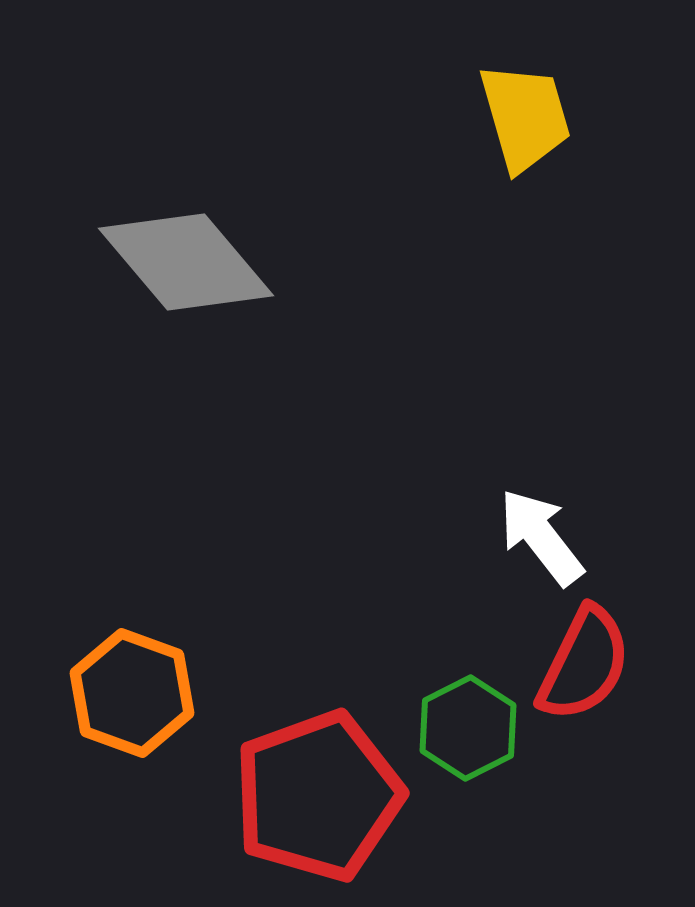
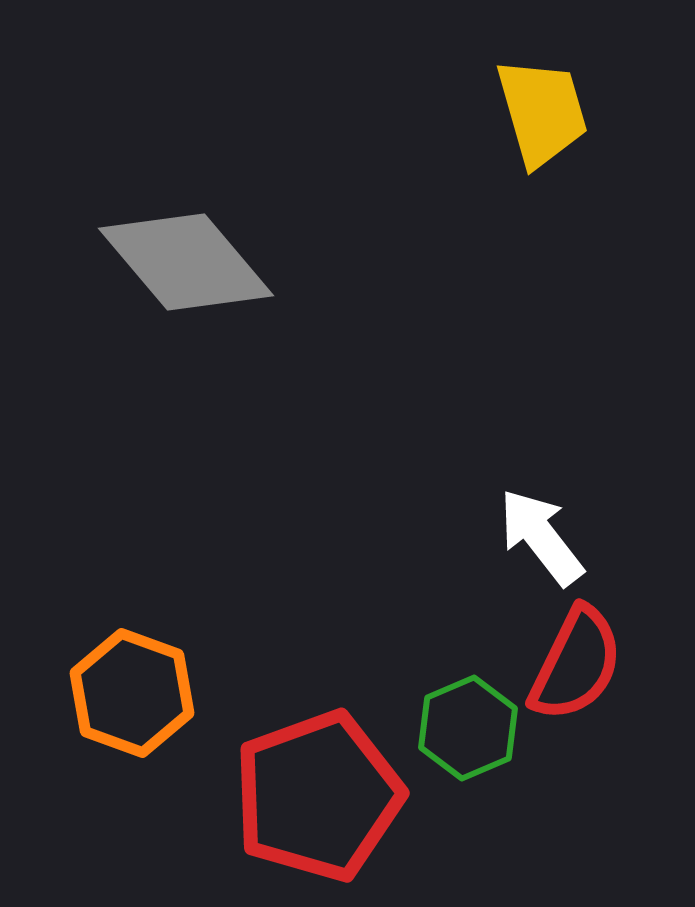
yellow trapezoid: moved 17 px right, 5 px up
red semicircle: moved 8 px left
green hexagon: rotated 4 degrees clockwise
